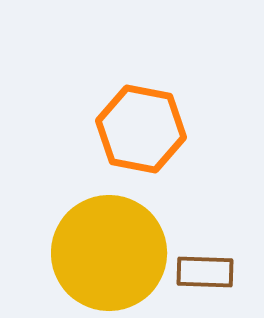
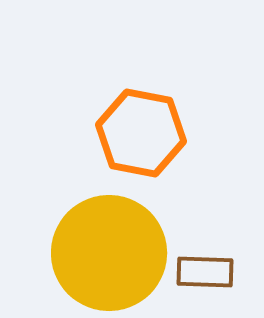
orange hexagon: moved 4 px down
